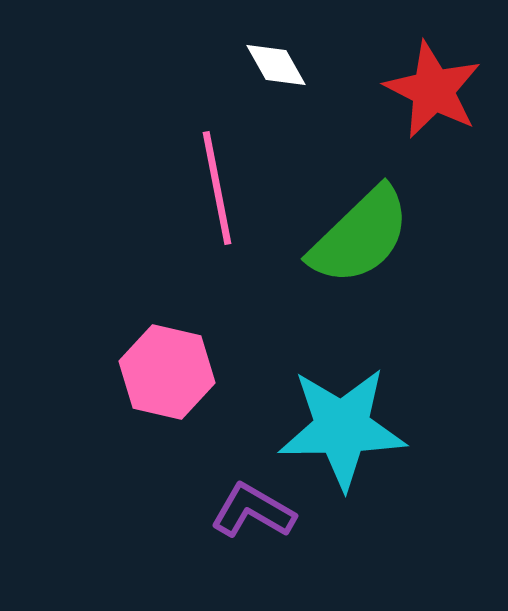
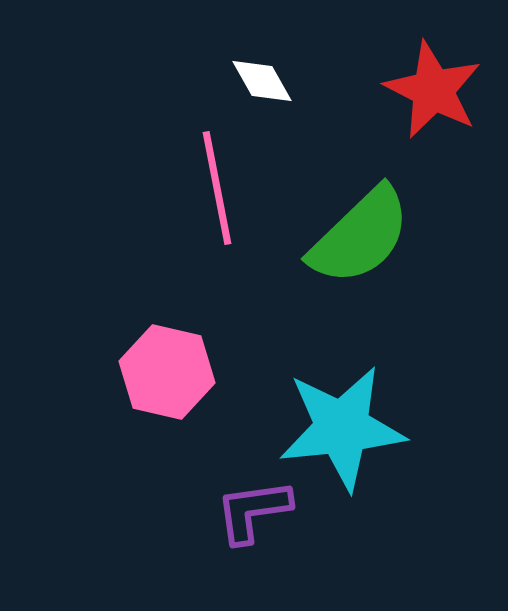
white diamond: moved 14 px left, 16 px down
cyan star: rotated 5 degrees counterclockwise
purple L-shape: rotated 38 degrees counterclockwise
